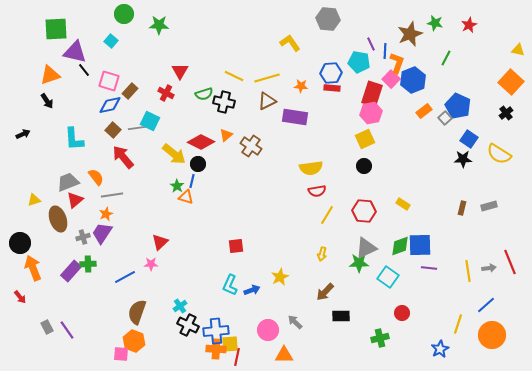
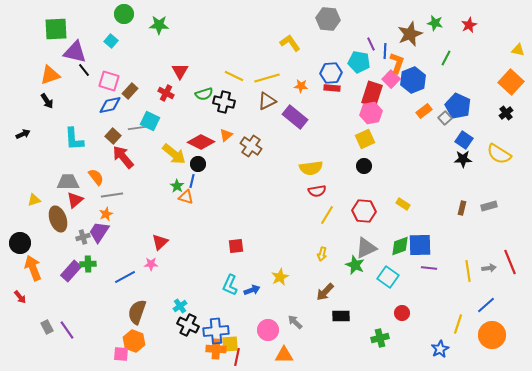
purple rectangle at (295, 117): rotated 30 degrees clockwise
brown square at (113, 130): moved 6 px down
blue square at (469, 139): moved 5 px left, 1 px down
gray trapezoid at (68, 182): rotated 20 degrees clockwise
purple trapezoid at (102, 233): moved 3 px left, 1 px up
green star at (359, 263): moved 4 px left, 2 px down; rotated 24 degrees clockwise
